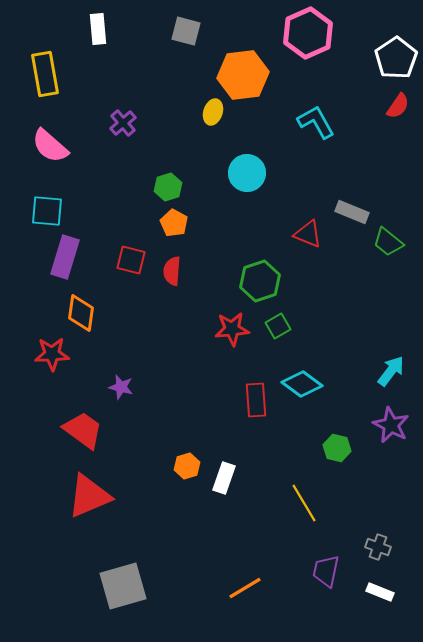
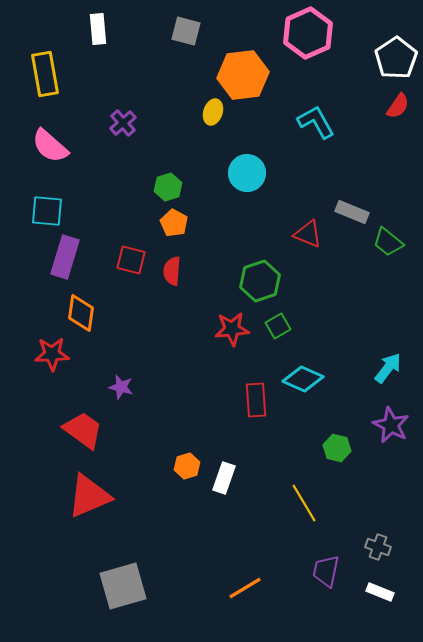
cyan arrow at (391, 371): moved 3 px left, 3 px up
cyan diamond at (302, 384): moved 1 px right, 5 px up; rotated 12 degrees counterclockwise
